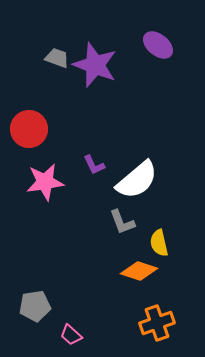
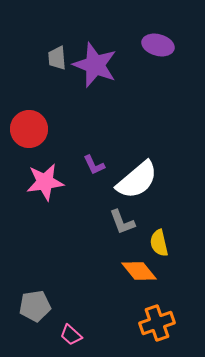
purple ellipse: rotated 24 degrees counterclockwise
gray trapezoid: rotated 115 degrees counterclockwise
orange diamond: rotated 33 degrees clockwise
